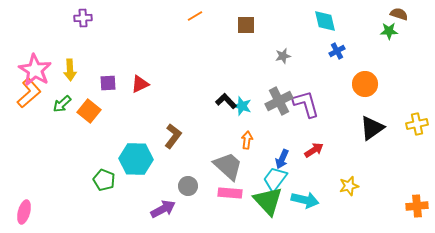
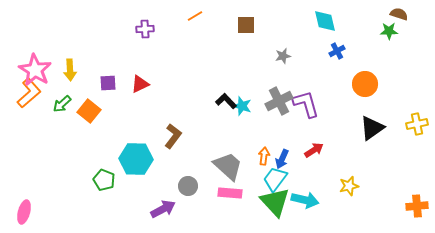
purple cross: moved 62 px right, 11 px down
orange arrow: moved 17 px right, 16 px down
green triangle: moved 7 px right, 1 px down
